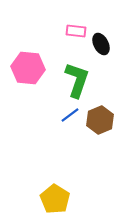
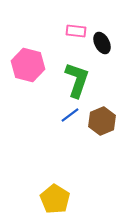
black ellipse: moved 1 px right, 1 px up
pink hexagon: moved 3 px up; rotated 8 degrees clockwise
brown hexagon: moved 2 px right, 1 px down
